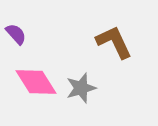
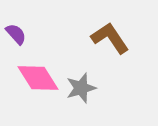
brown L-shape: moved 4 px left, 4 px up; rotated 9 degrees counterclockwise
pink diamond: moved 2 px right, 4 px up
